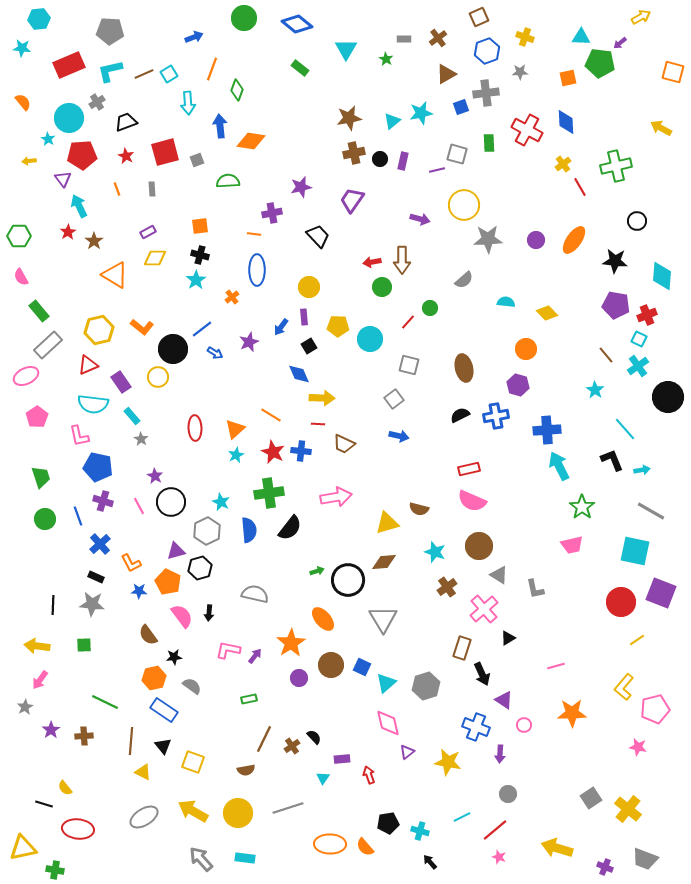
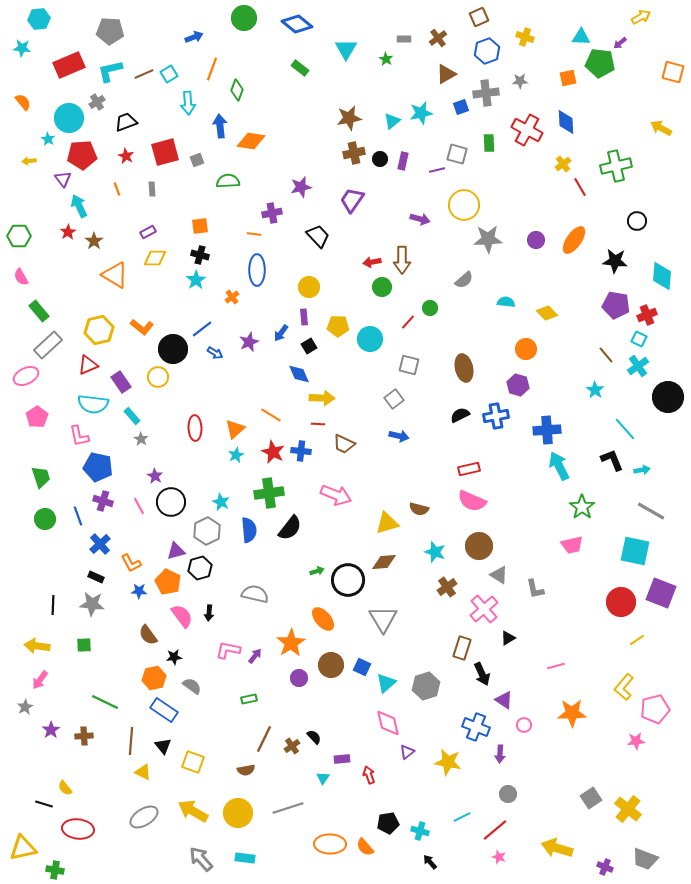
gray star at (520, 72): moved 9 px down
blue arrow at (281, 327): moved 6 px down
pink arrow at (336, 497): moved 2 px up; rotated 32 degrees clockwise
pink star at (638, 747): moved 2 px left, 6 px up; rotated 18 degrees counterclockwise
